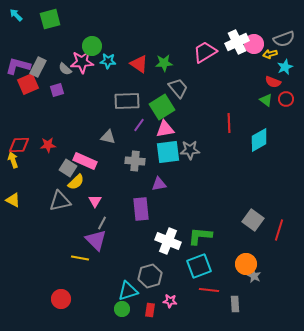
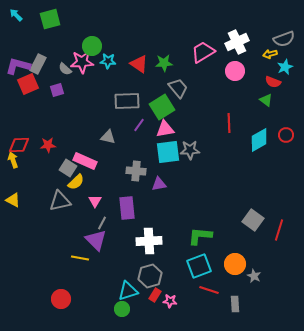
pink circle at (254, 44): moved 19 px left, 27 px down
pink trapezoid at (205, 52): moved 2 px left
gray rectangle at (38, 67): moved 3 px up
red circle at (286, 99): moved 36 px down
gray cross at (135, 161): moved 1 px right, 10 px down
purple rectangle at (141, 209): moved 14 px left, 1 px up
white cross at (168, 241): moved 19 px left; rotated 25 degrees counterclockwise
orange circle at (246, 264): moved 11 px left
red line at (209, 290): rotated 12 degrees clockwise
red rectangle at (150, 310): moved 5 px right, 15 px up; rotated 24 degrees clockwise
